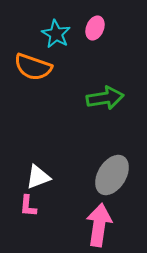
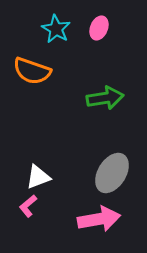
pink ellipse: moved 4 px right
cyan star: moved 5 px up
orange semicircle: moved 1 px left, 4 px down
gray ellipse: moved 2 px up
pink L-shape: rotated 45 degrees clockwise
pink arrow: moved 6 px up; rotated 72 degrees clockwise
